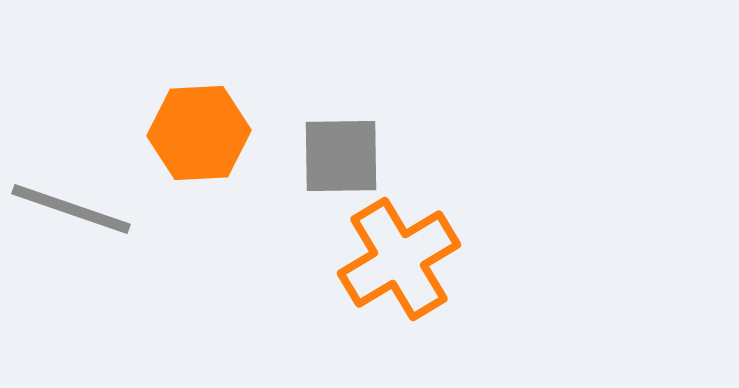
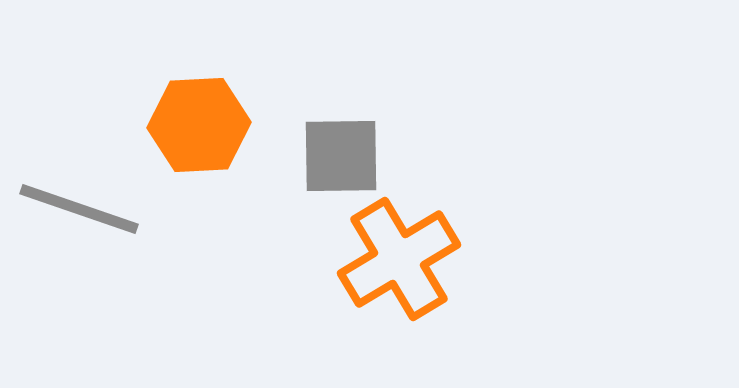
orange hexagon: moved 8 px up
gray line: moved 8 px right
